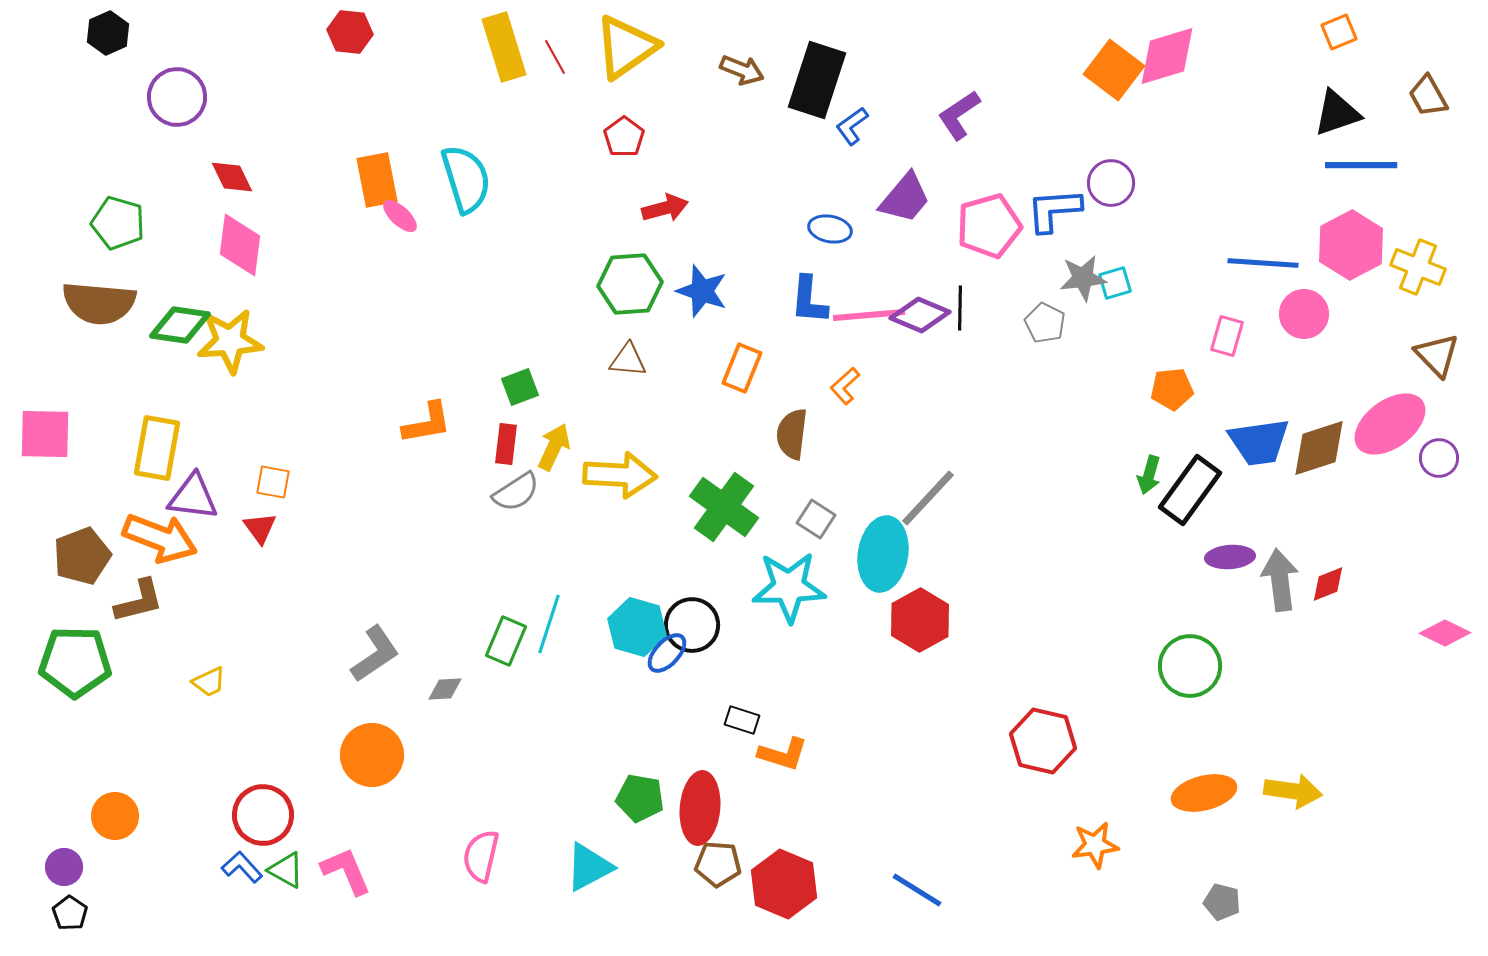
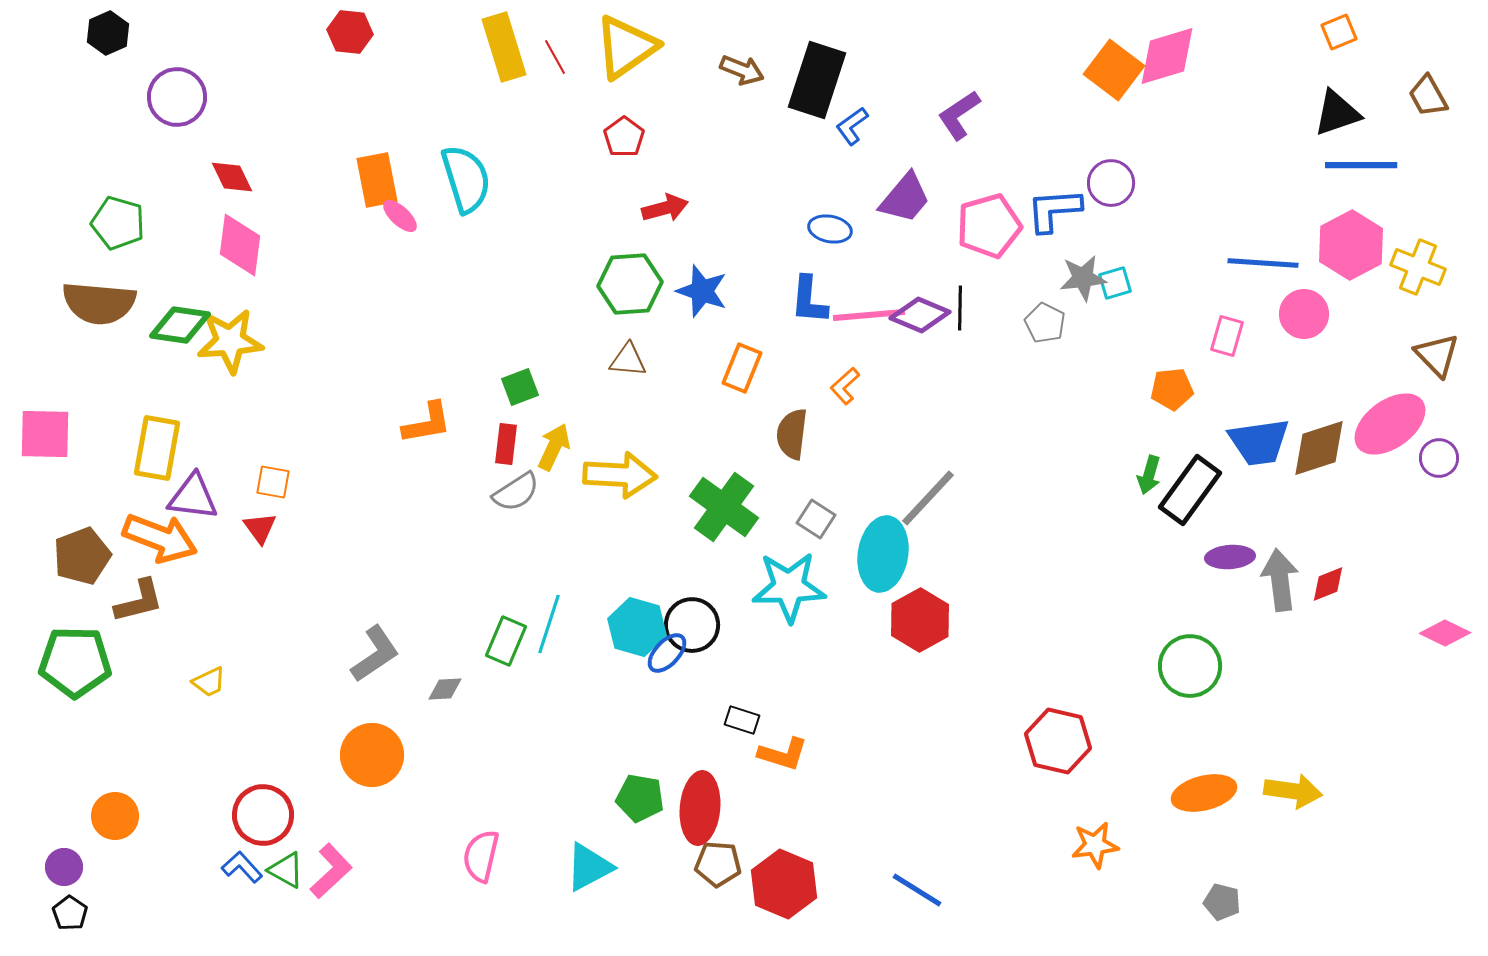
red hexagon at (1043, 741): moved 15 px right
pink L-shape at (346, 871): moved 15 px left; rotated 70 degrees clockwise
